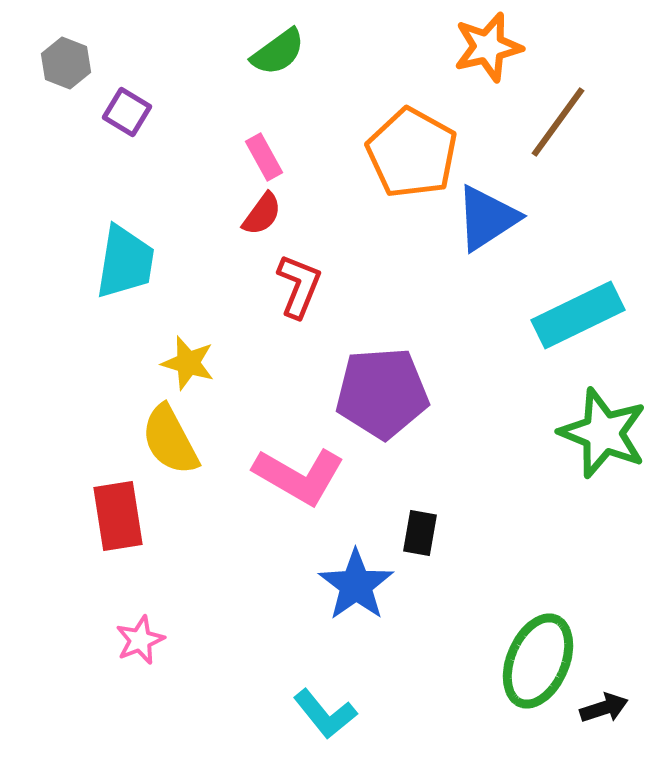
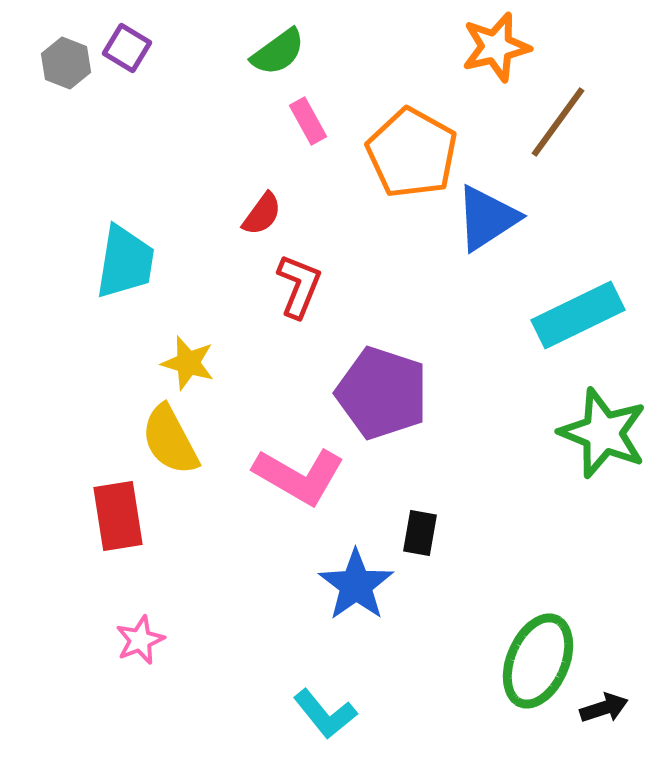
orange star: moved 8 px right
purple square: moved 64 px up
pink rectangle: moved 44 px right, 36 px up
purple pentagon: rotated 22 degrees clockwise
